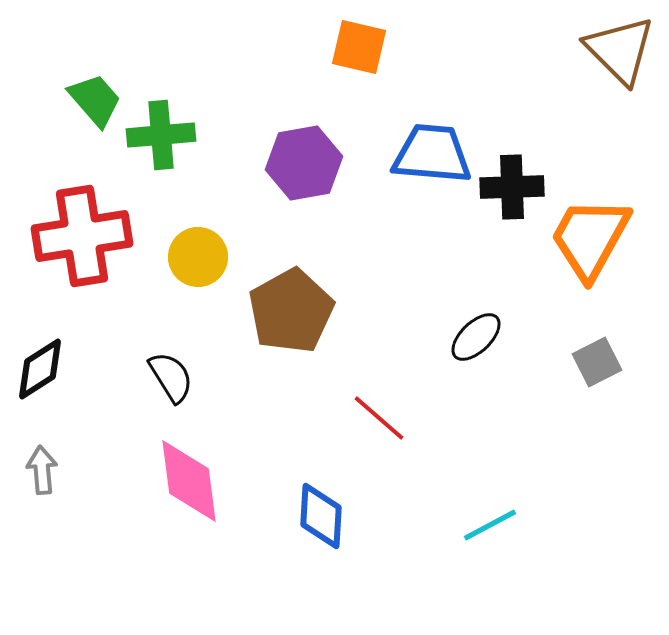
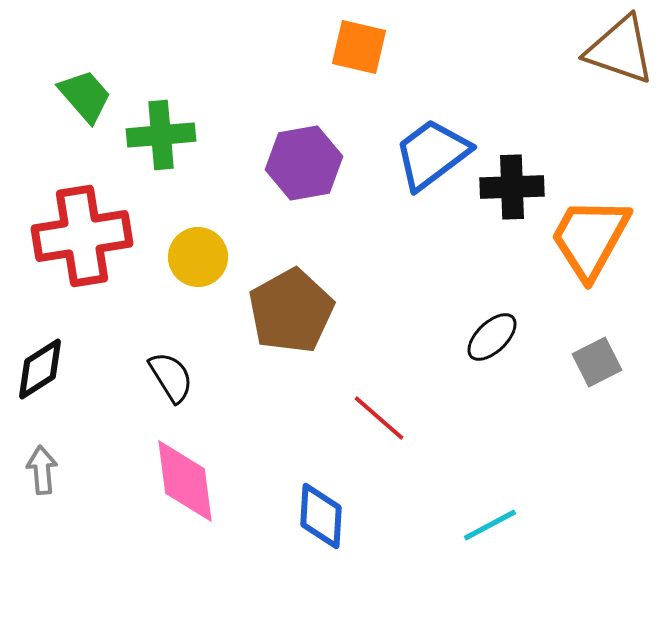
brown triangle: rotated 26 degrees counterclockwise
green trapezoid: moved 10 px left, 4 px up
blue trapezoid: rotated 42 degrees counterclockwise
black ellipse: moved 16 px right
pink diamond: moved 4 px left
